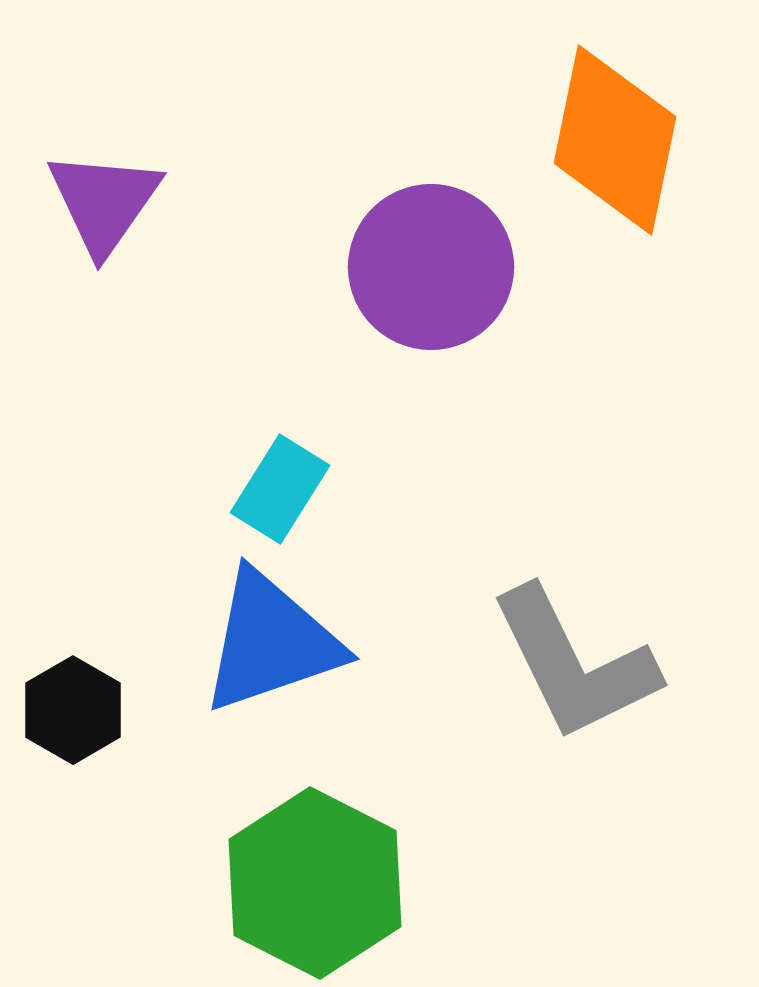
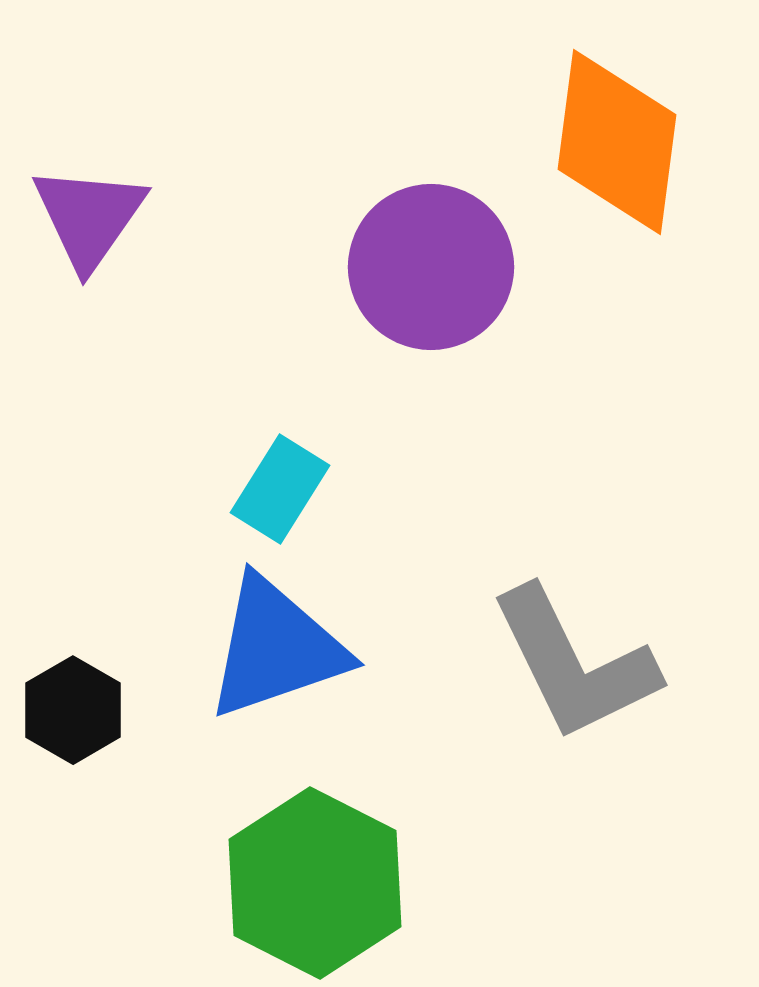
orange diamond: moved 2 px right, 2 px down; rotated 4 degrees counterclockwise
purple triangle: moved 15 px left, 15 px down
blue triangle: moved 5 px right, 6 px down
